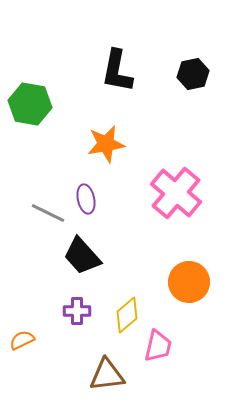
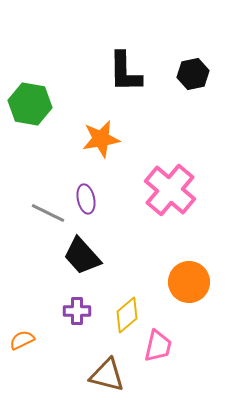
black L-shape: moved 8 px right, 1 px down; rotated 12 degrees counterclockwise
orange star: moved 5 px left, 5 px up
pink cross: moved 6 px left, 3 px up
brown triangle: rotated 21 degrees clockwise
